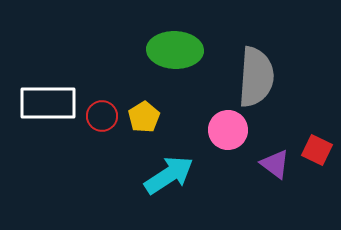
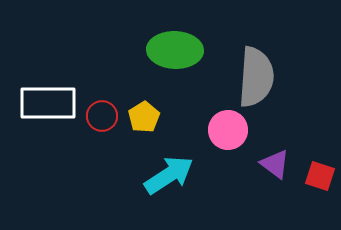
red square: moved 3 px right, 26 px down; rotated 8 degrees counterclockwise
